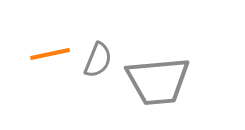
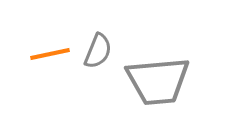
gray semicircle: moved 9 px up
